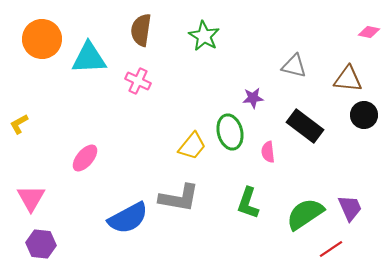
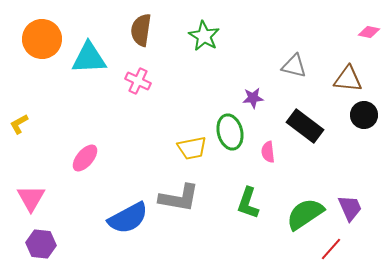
yellow trapezoid: moved 2 px down; rotated 40 degrees clockwise
red line: rotated 15 degrees counterclockwise
